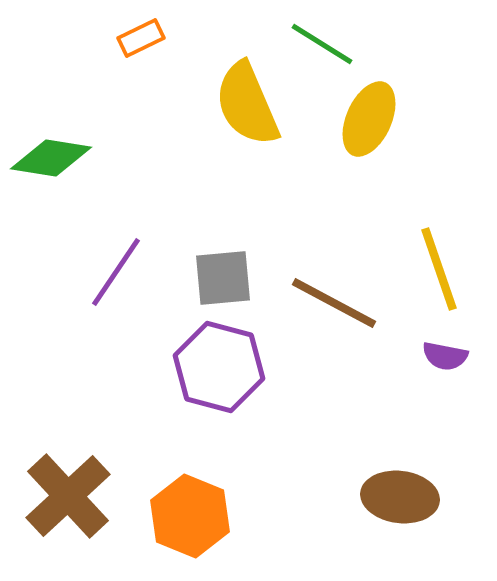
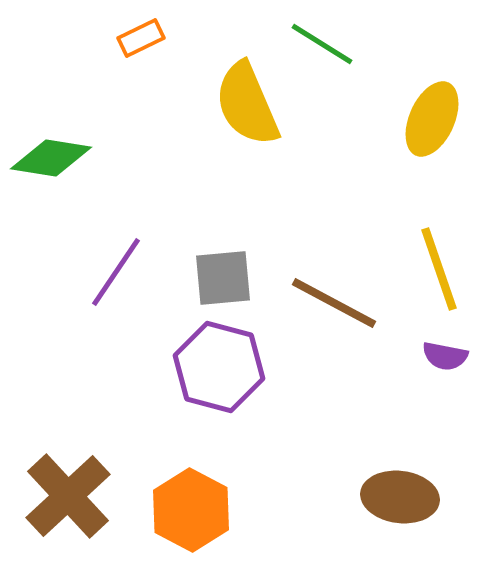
yellow ellipse: moved 63 px right
orange hexagon: moved 1 px right, 6 px up; rotated 6 degrees clockwise
